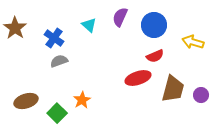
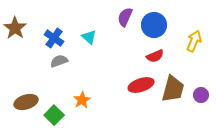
purple semicircle: moved 5 px right
cyan triangle: moved 12 px down
yellow arrow: moved 1 px right, 1 px up; rotated 95 degrees clockwise
red ellipse: moved 3 px right, 7 px down
brown ellipse: moved 1 px down
green square: moved 3 px left, 2 px down
